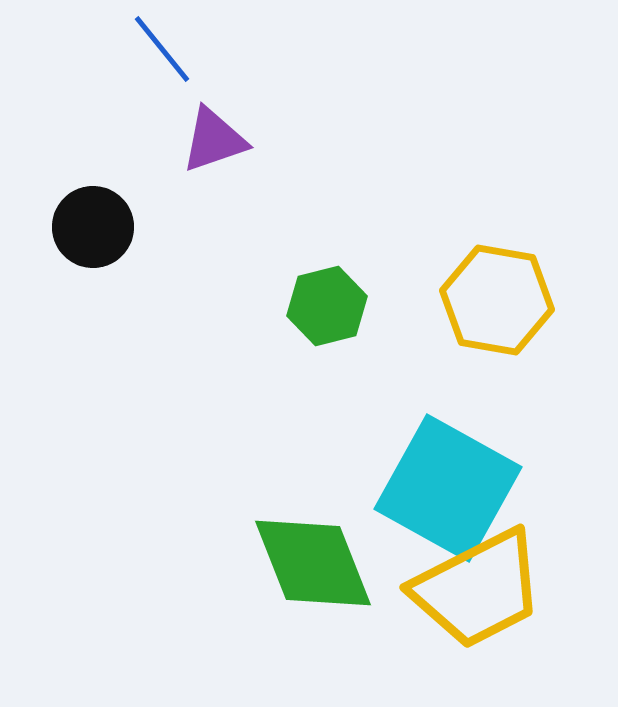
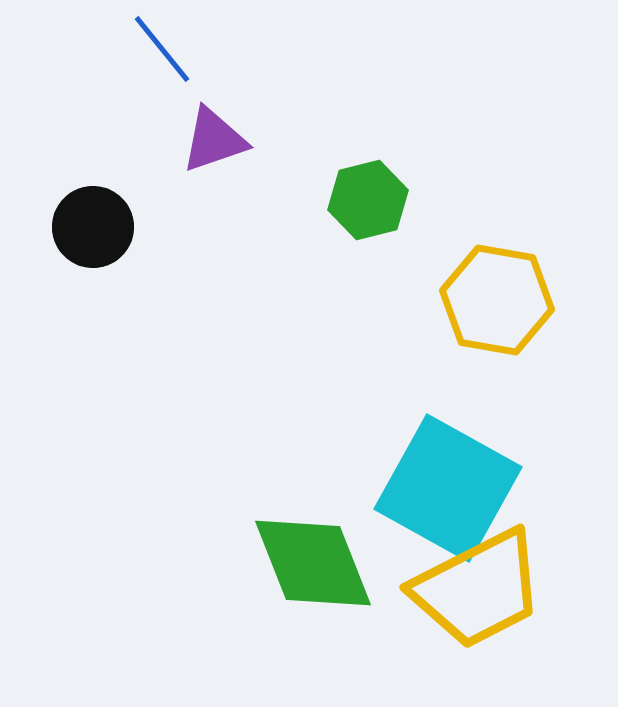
green hexagon: moved 41 px right, 106 px up
